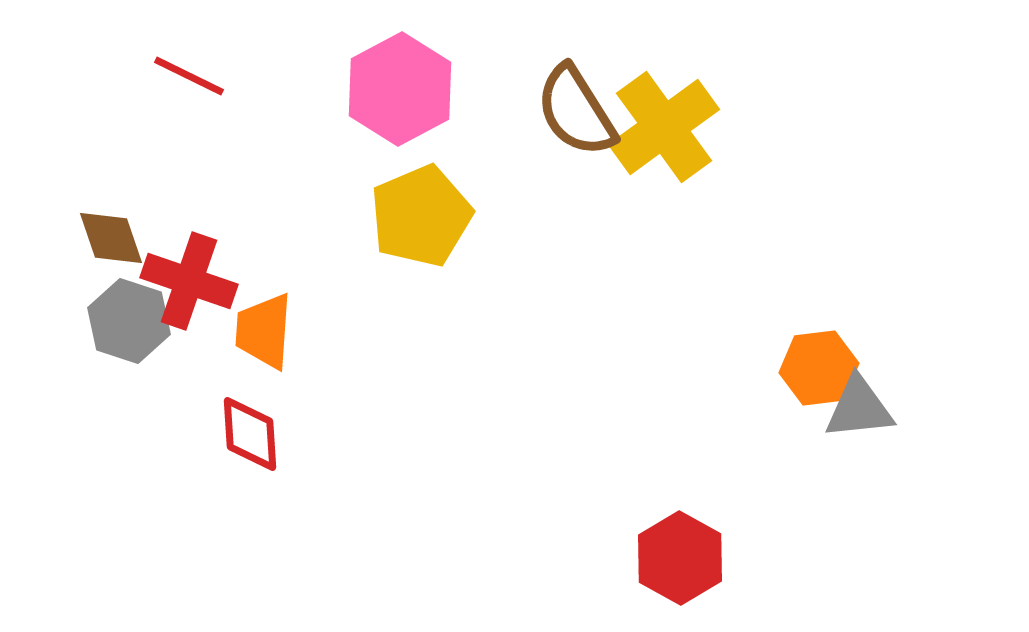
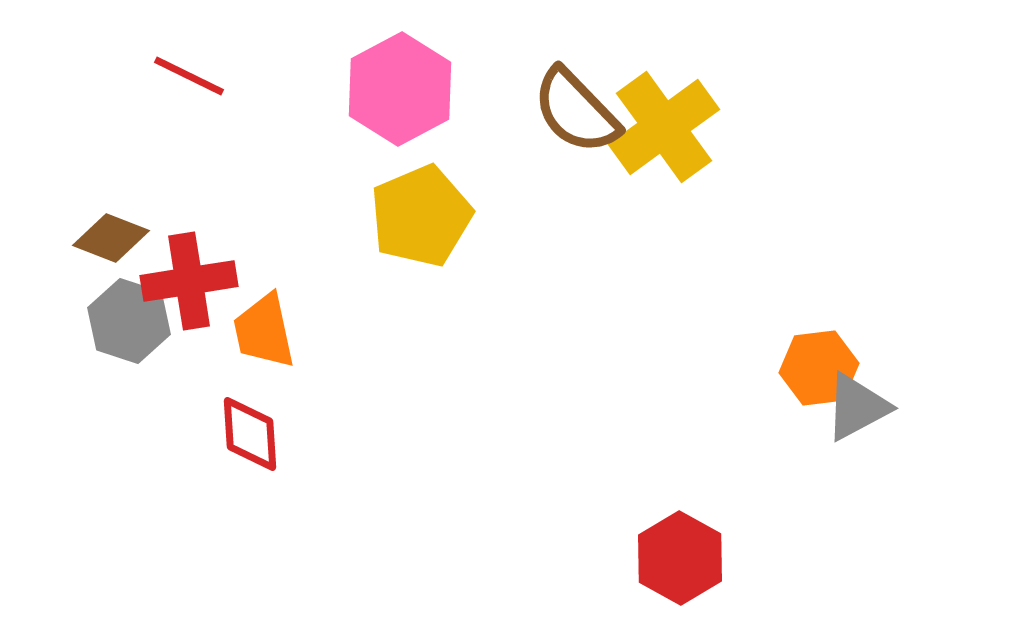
brown semicircle: rotated 12 degrees counterclockwise
brown diamond: rotated 50 degrees counterclockwise
red cross: rotated 28 degrees counterclockwise
orange trapezoid: rotated 16 degrees counterclockwise
gray triangle: moved 2 px left, 1 px up; rotated 22 degrees counterclockwise
